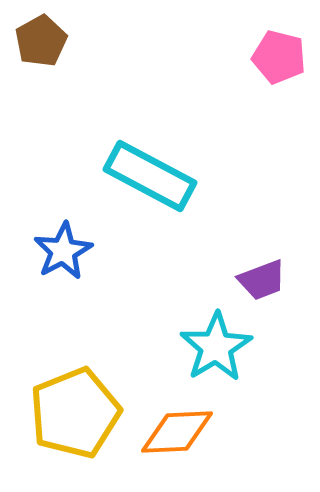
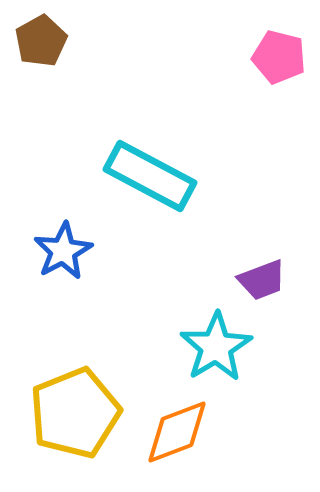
orange diamond: rotated 18 degrees counterclockwise
